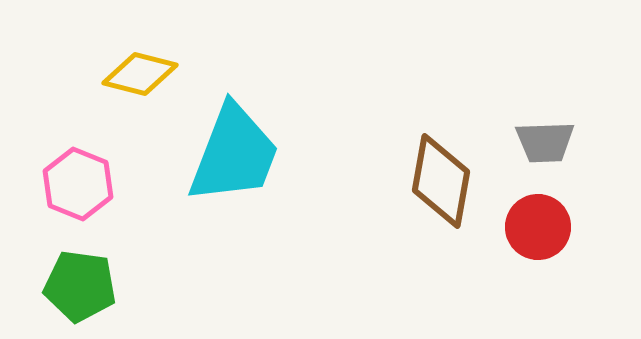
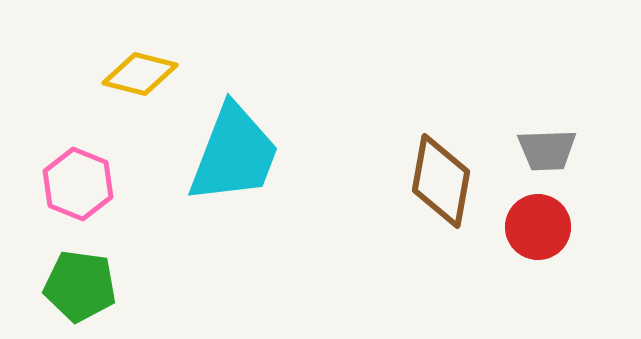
gray trapezoid: moved 2 px right, 8 px down
